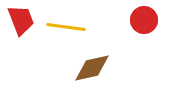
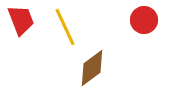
yellow line: moved 1 px left; rotated 57 degrees clockwise
brown diamond: rotated 24 degrees counterclockwise
